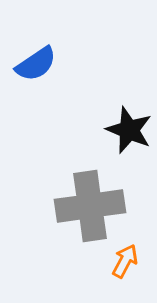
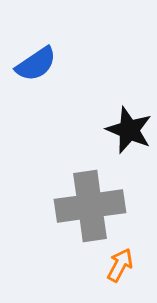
orange arrow: moved 5 px left, 4 px down
